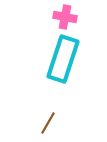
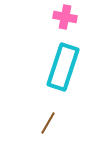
cyan rectangle: moved 8 px down
